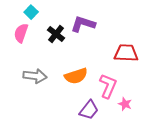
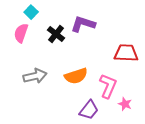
gray arrow: rotated 20 degrees counterclockwise
